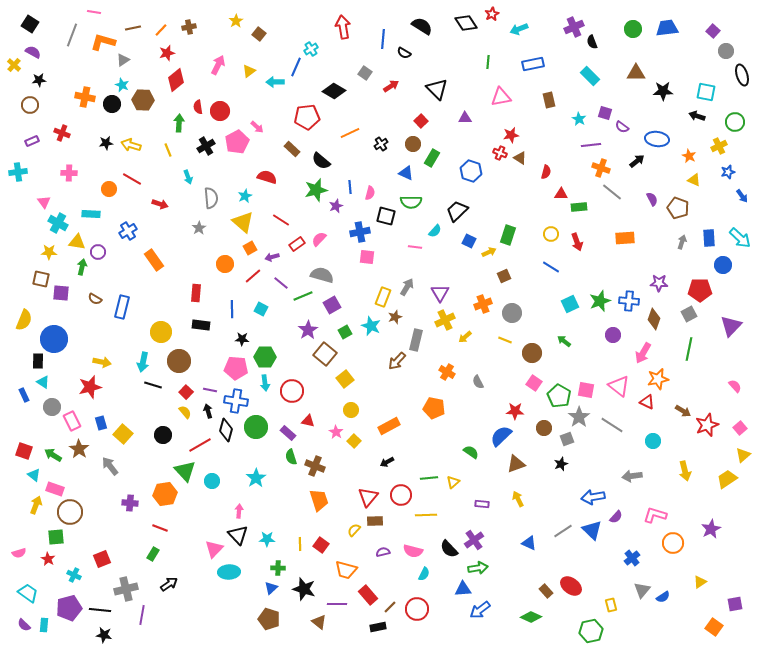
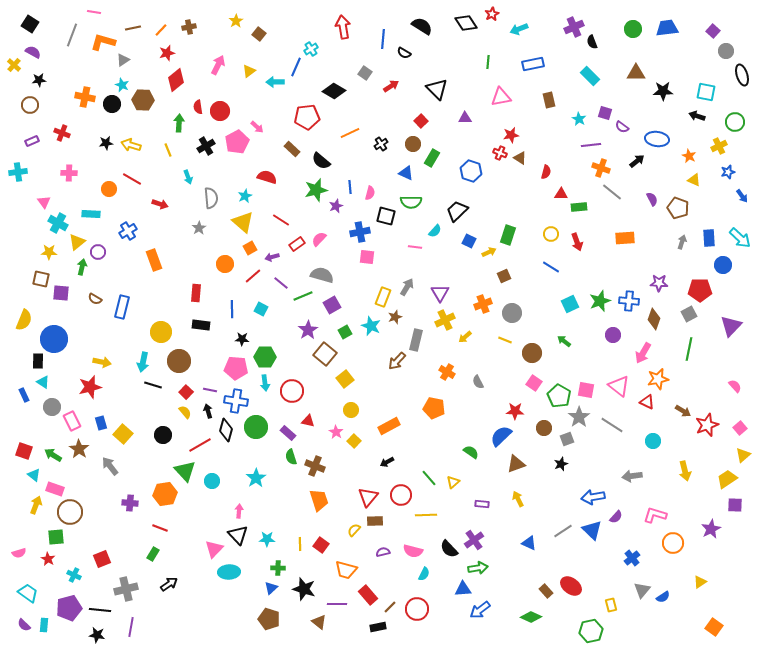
yellow triangle at (77, 242): rotated 48 degrees counterclockwise
orange rectangle at (154, 260): rotated 15 degrees clockwise
green line at (429, 478): rotated 54 degrees clockwise
purple square at (735, 604): moved 99 px up; rotated 14 degrees clockwise
purple line at (142, 615): moved 11 px left, 12 px down
black star at (104, 635): moved 7 px left
